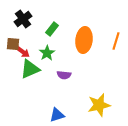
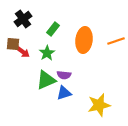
green rectangle: moved 1 px right
orange line: rotated 54 degrees clockwise
green triangle: moved 16 px right, 11 px down
blue triangle: moved 7 px right, 22 px up
